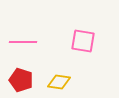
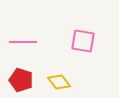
yellow diamond: rotated 45 degrees clockwise
